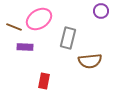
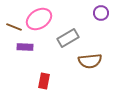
purple circle: moved 2 px down
gray rectangle: rotated 45 degrees clockwise
